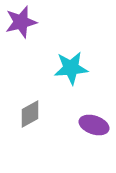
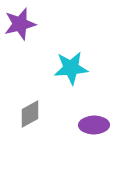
purple star: moved 1 px left, 2 px down
purple ellipse: rotated 20 degrees counterclockwise
